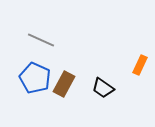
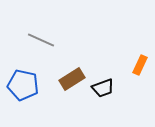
blue pentagon: moved 12 px left, 7 px down; rotated 12 degrees counterclockwise
brown rectangle: moved 8 px right, 5 px up; rotated 30 degrees clockwise
black trapezoid: rotated 55 degrees counterclockwise
